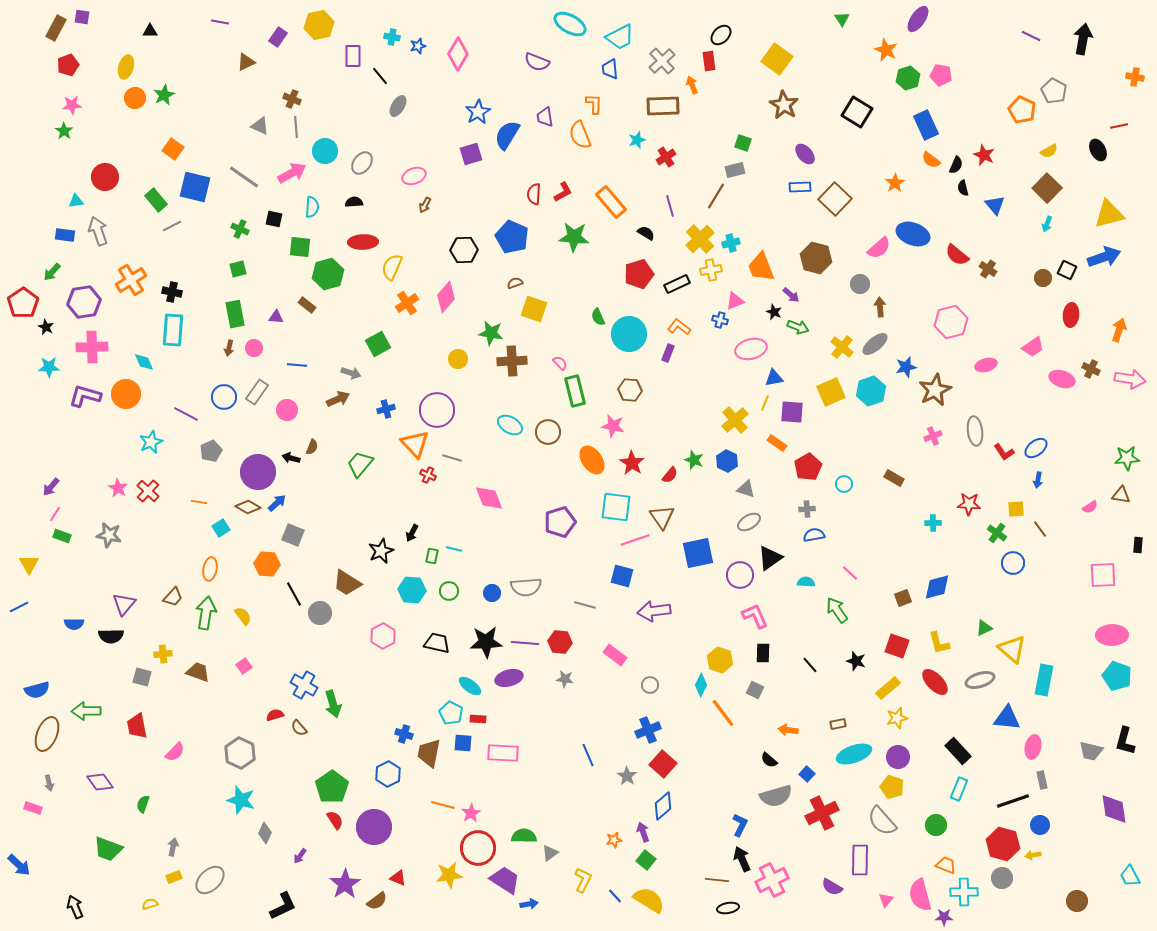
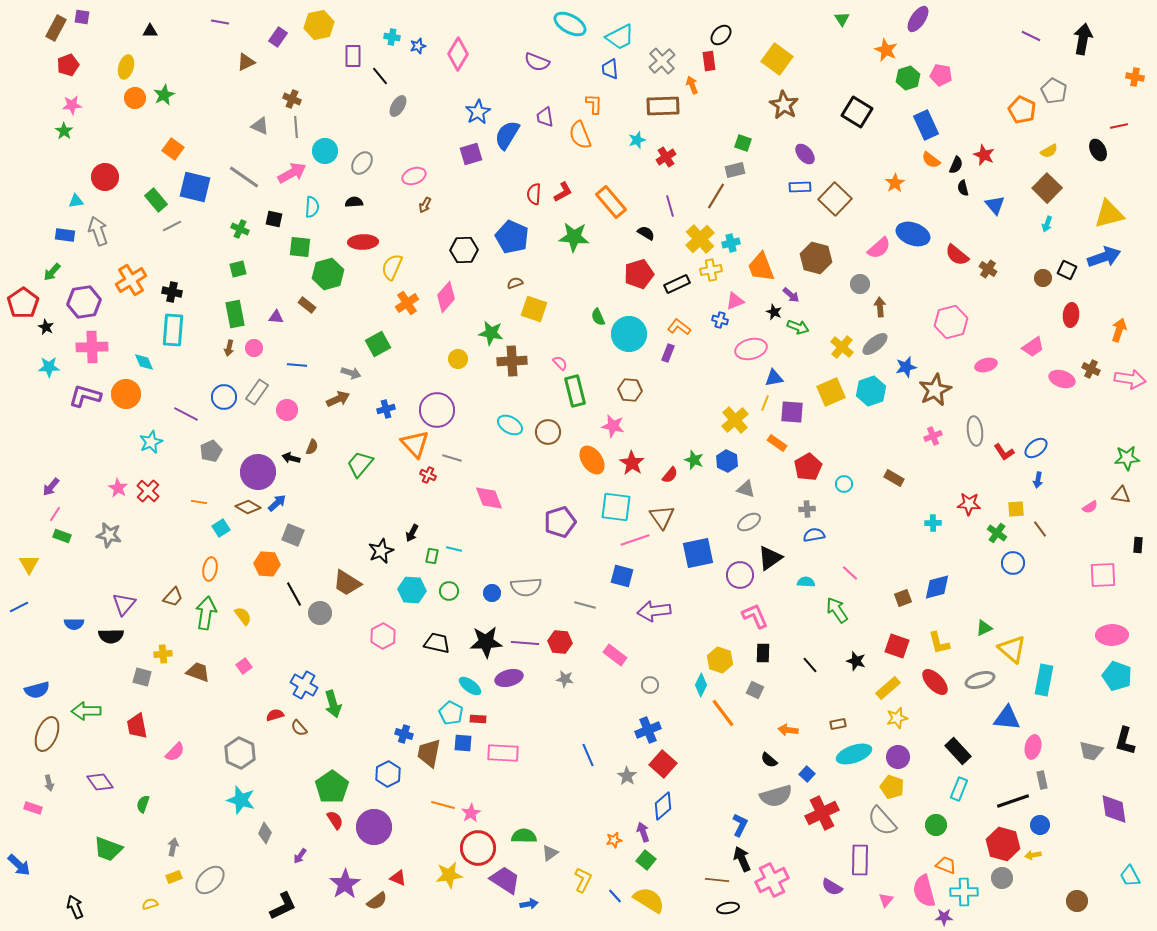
pink semicircle at (920, 895): moved 4 px right, 4 px up
